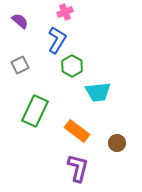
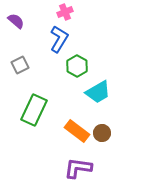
purple semicircle: moved 4 px left
blue L-shape: moved 2 px right, 1 px up
green hexagon: moved 5 px right
cyan trapezoid: rotated 24 degrees counterclockwise
green rectangle: moved 1 px left, 1 px up
brown circle: moved 15 px left, 10 px up
purple L-shape: rotated 96 degrees counterclockwise
